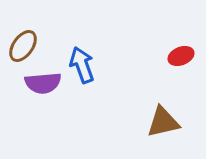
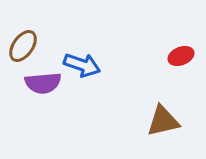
blue arrow: rotated 129 degrees clockwise
brown triangle: moved 1 px up
